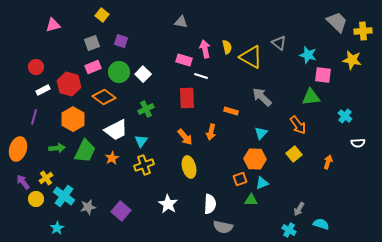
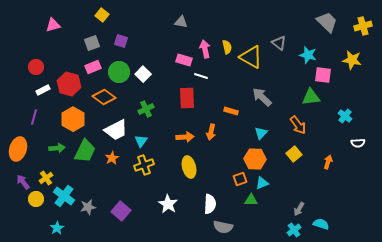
gray trapezoid at (337, 22): moved 10 px left
yellow cross at (363, 31): moved 5 px up; rotated 12 degrees counterclockwise
orange arrow at (185, 137): rotated 54 degrees counterclockwise
cyan cross at (289, 230): moved 5 px right; rotated 24 degrees clockwise
